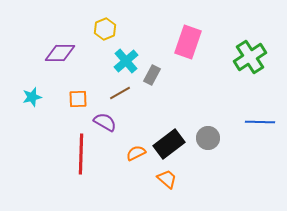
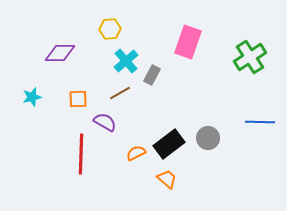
yellow hexagon: moved 5 px right; rotated 20 degrees clockwise
